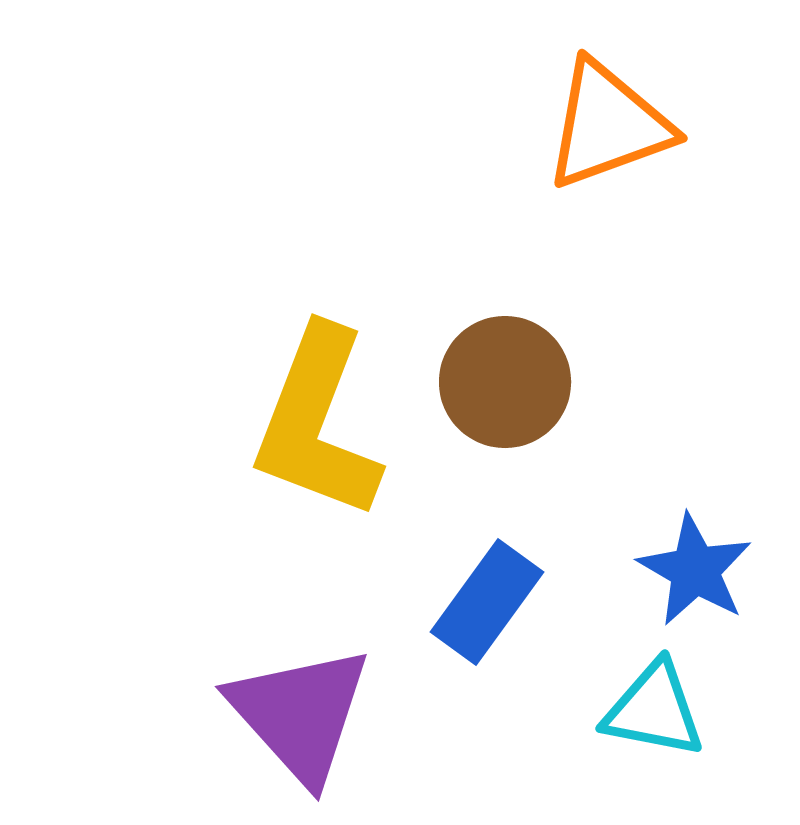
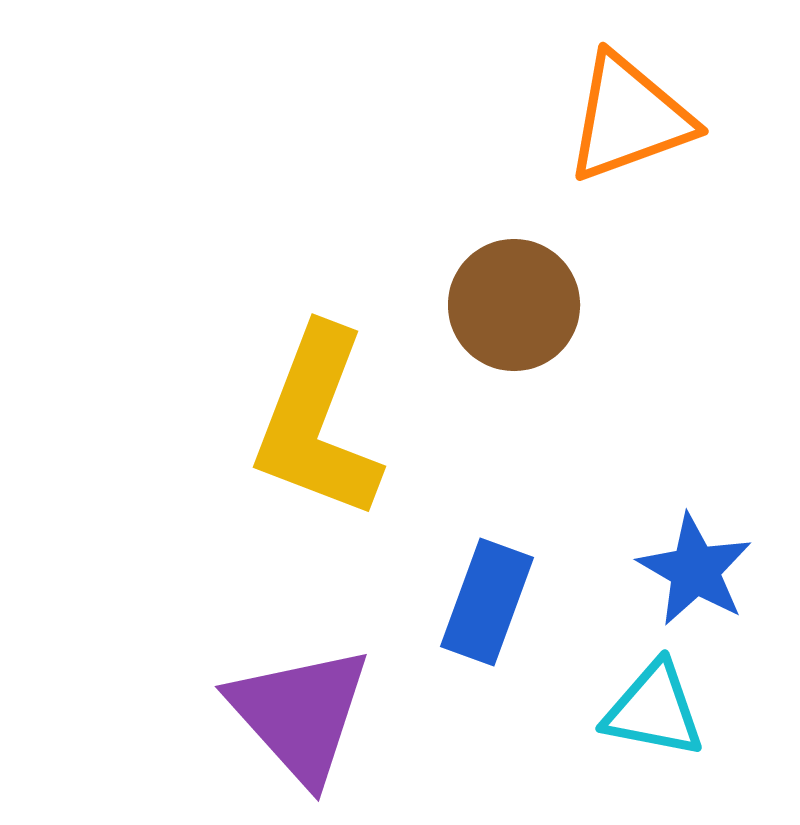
orange triangle: moved 21 px right, 7 px up
brown circle: moved 9 px right, 77 px up
blue rectangle: rotated 16 degrees counterclockwise
